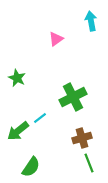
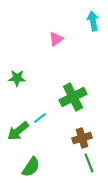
cyan arrow: moved 2 px right
green star: rotated 24 degrees counterclockwise
